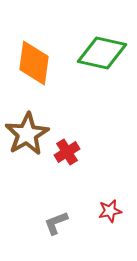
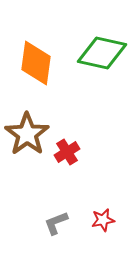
orange diamond: moved 2 px right
brown star: rotated 6 degrees counterclockwise
red star: moved 7 px left, 9 px down
